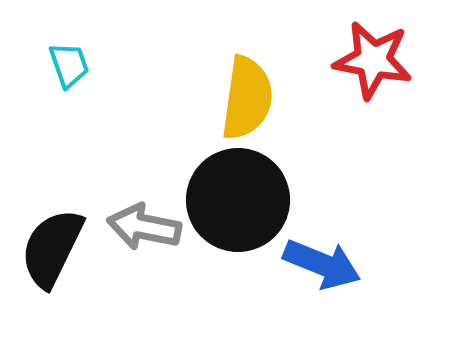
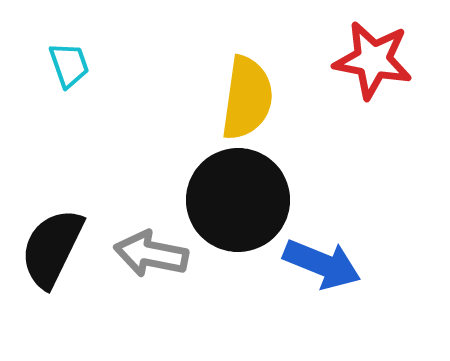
gray arrow: moved 7 px right, 27 px down
